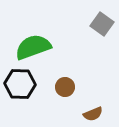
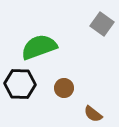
green semicircle: moved 6 px right
brown circle: moved 1 px left, 1 px down
brown semicircle: rotated 60 degrees clockwise
